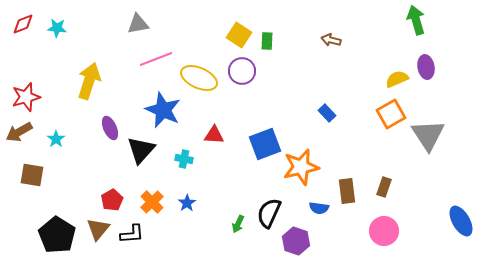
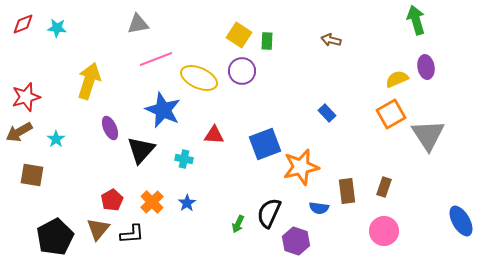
black pentagon at (57, 235): moved 2 px left, 2 px down; rotated 12 degrees clockwise
